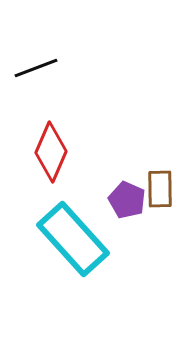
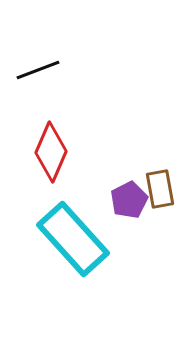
black line: moved 2 px right, 2 px down
brown rectangle: rotated 9 degrees counterclockwise
purple pentagon: moved 2 px right; rotated 21 degrees clockwise
